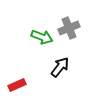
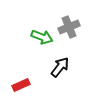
gray cross: moved 1 px up
red rectangle: moved 4 px right
